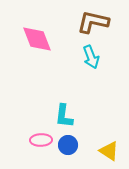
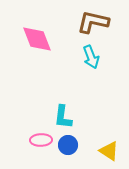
cyan L-shape: moved 1 px left, 1 px down
